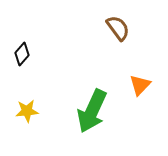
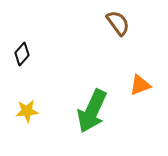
brown semicircle: moved 5 px up
orange triangle: rotated 25 degrees clockwise
